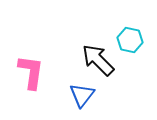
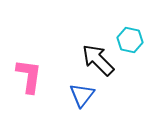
pink L-shape: moved 2 px left, 4 px down
